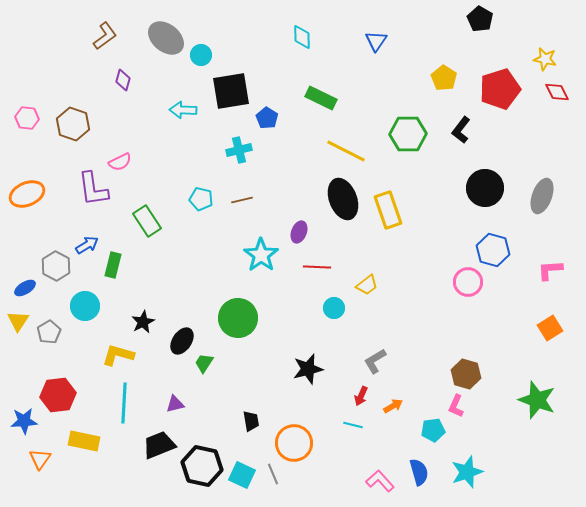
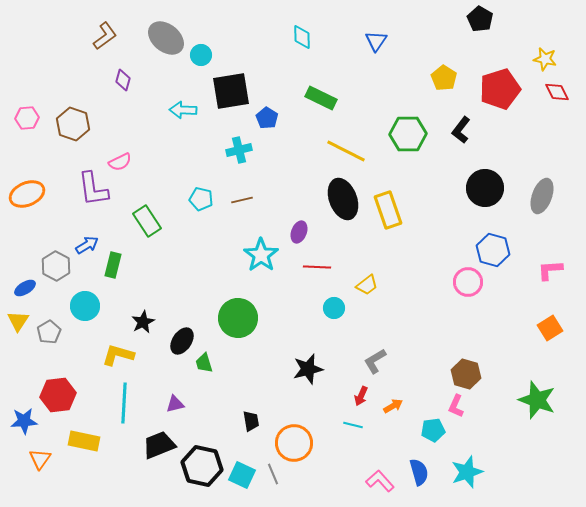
pink hexagon at (27, 118): rotated 10 degrees counterclockwise
green trapezoid at (204, 363): rotated 50 degrees counterclockwise
